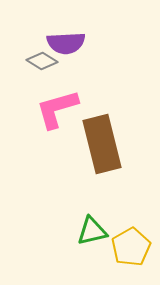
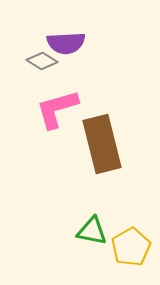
green triangle: rotated 24 degrees clockwise
